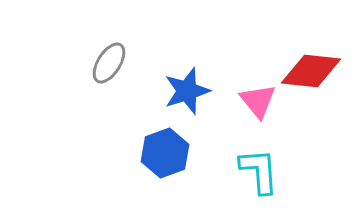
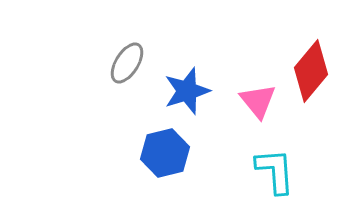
gray ellipse: moved 18 px right
red diamond: rotated 56 degrees counterclockwise
blue hexagon: rotated 6 degrees clockwise
cyan L-shape: moved 16 px right
